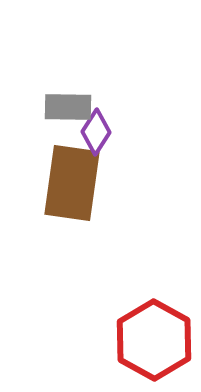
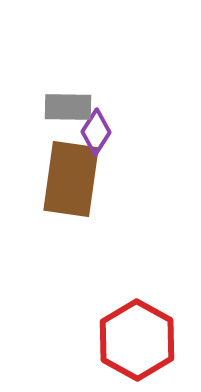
brown rectangle: moved 1 px left, 4 px up
red hexagon: moved 17 px left
